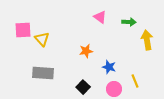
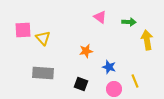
yellow triangle: moved 1 px right, 1 px up
black square: moved 2 px left, 3 px up; rotated 24 degrees counterclockwise
